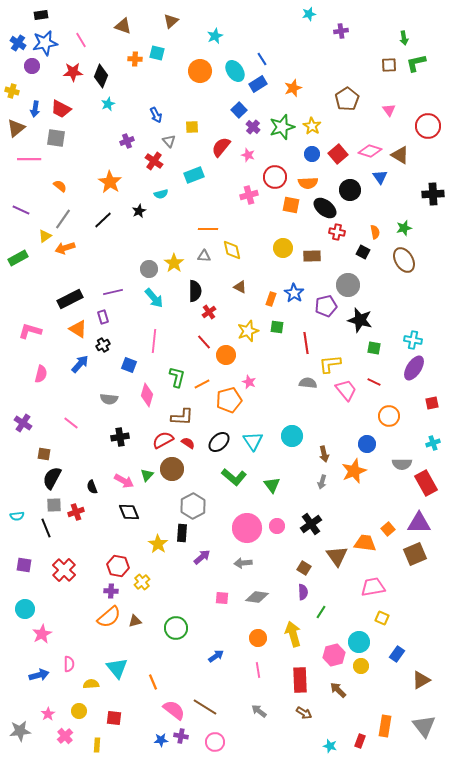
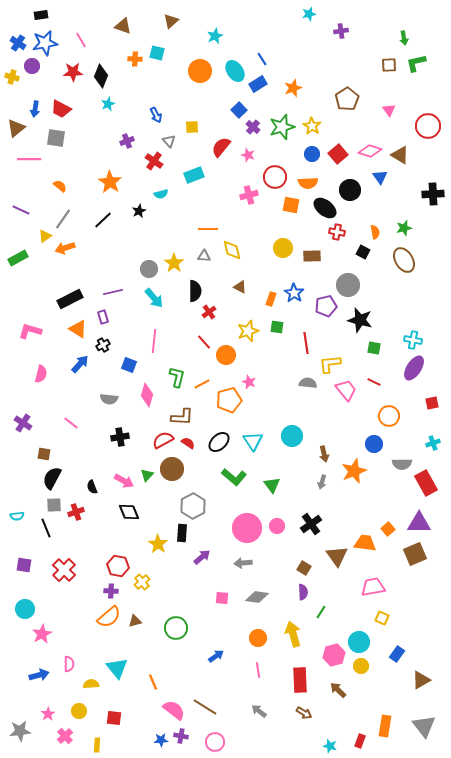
yellow cross at (12, 91): moved 14 px up
blue circle at (367, 444): moved 7 px right
